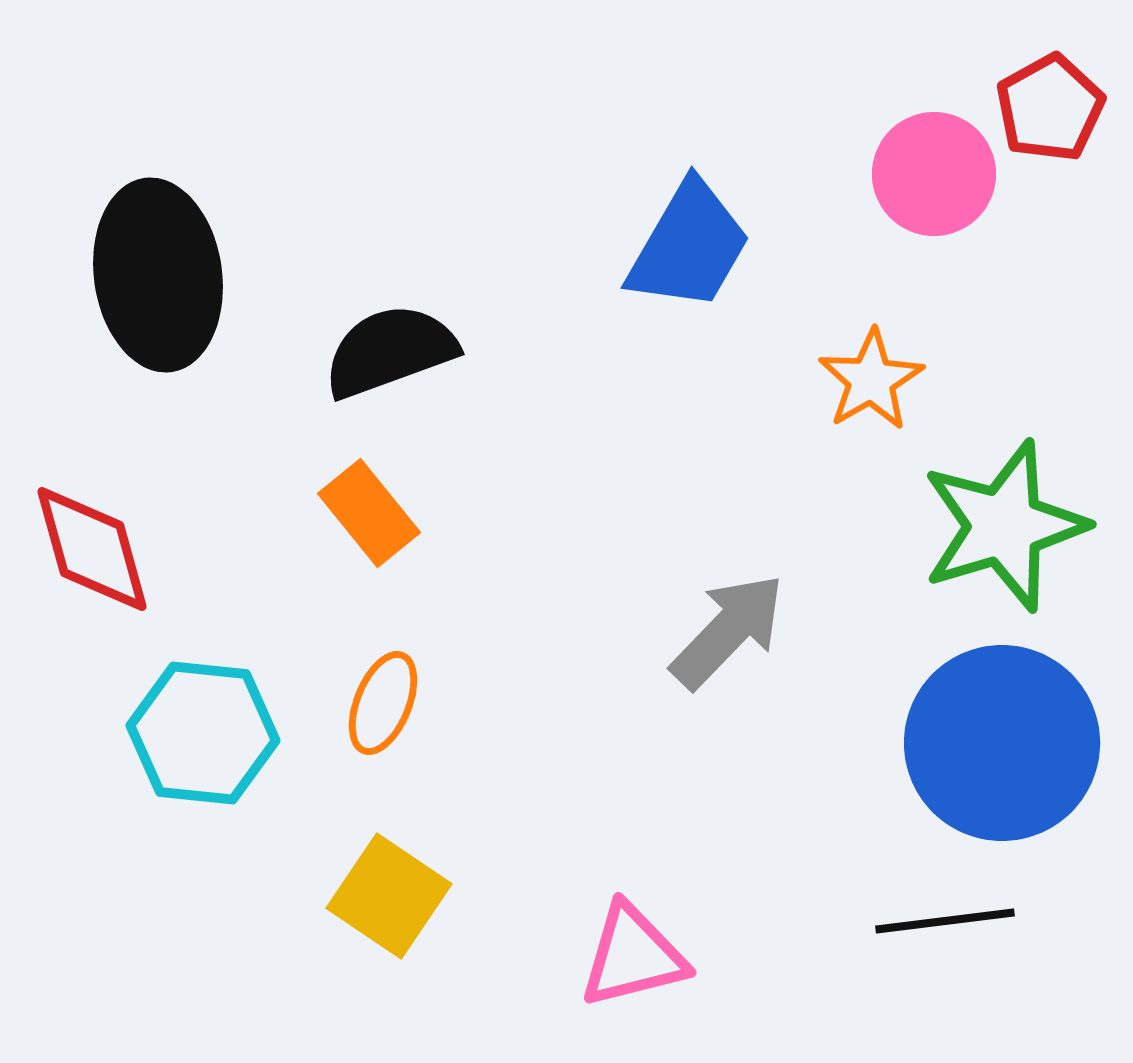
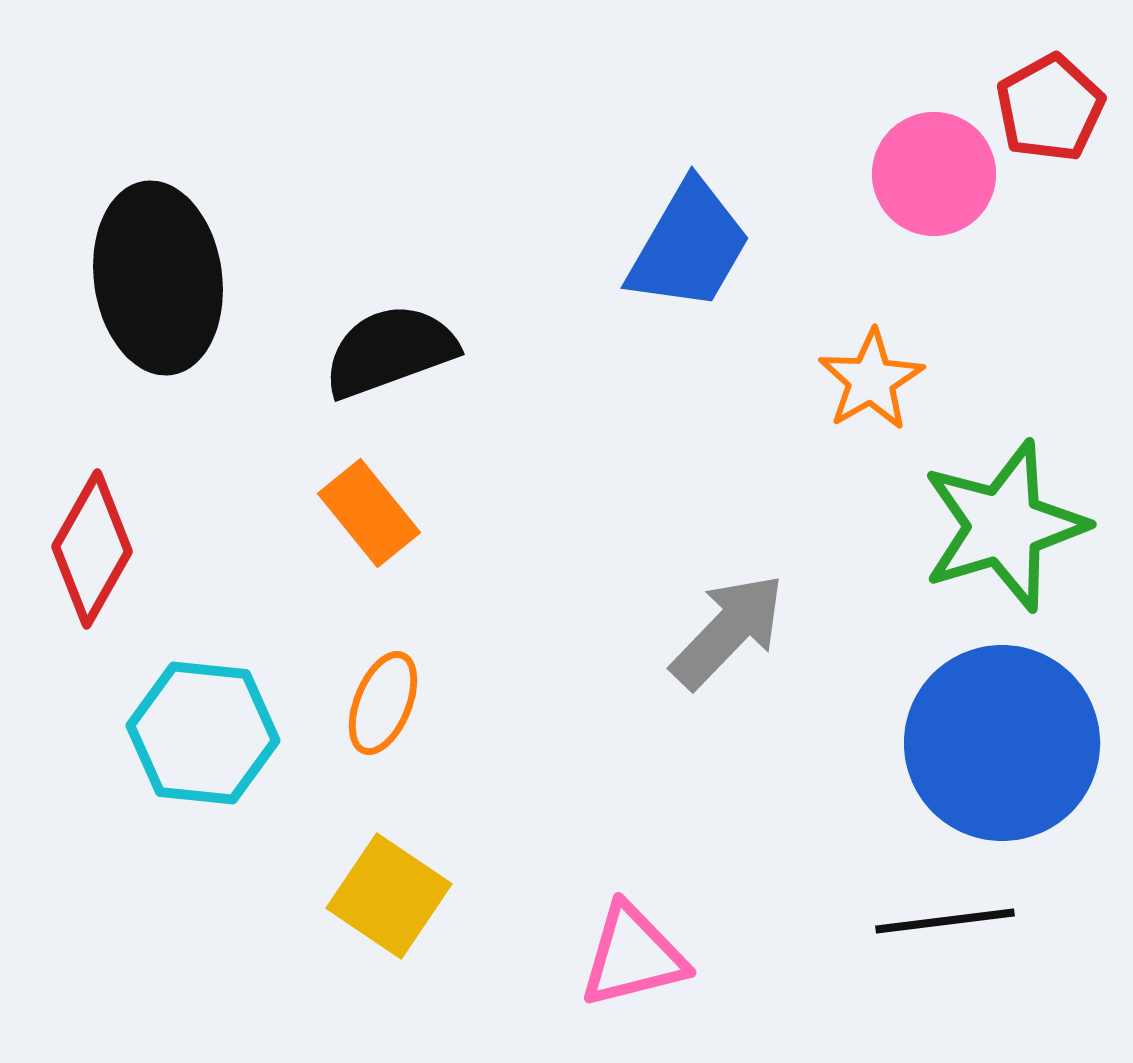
black ellipse: moved 3 px down
red diamond: rotated 45 degrees clockwise
